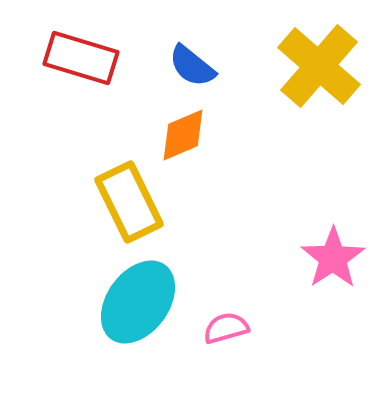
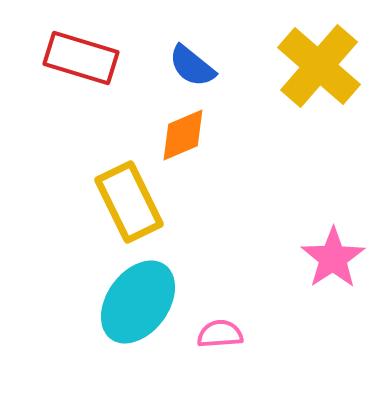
pink semicircle: moved 6 px left, 6 px down; rotated 12 degrees clockwise
